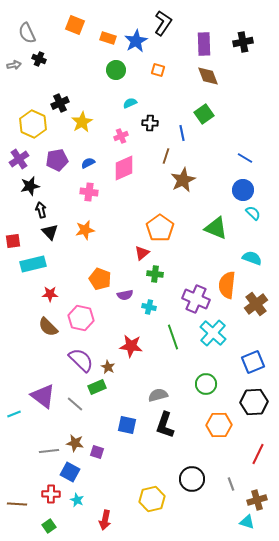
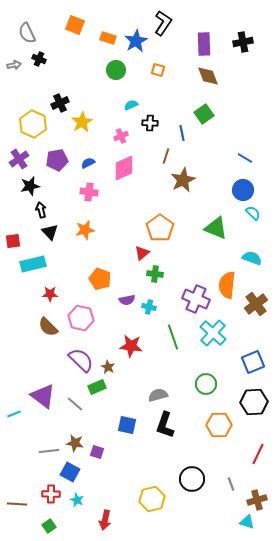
cyan semicircle at (130, 103): moved 1 px right, 2 px down
purple semicircle at (125, 295): moved 2 px right, 5 px down
